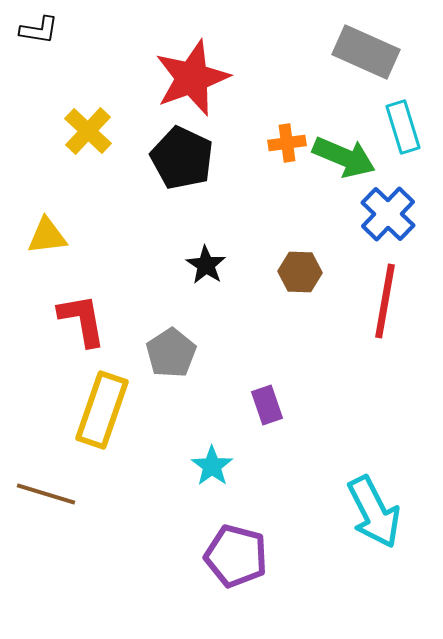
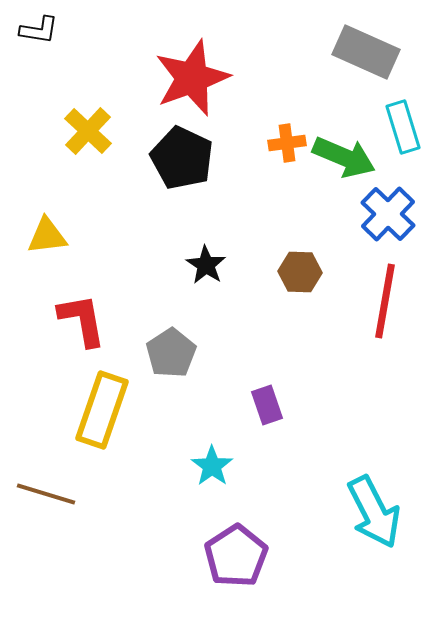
purple pentagon: rotated 24 degrees clockwise
